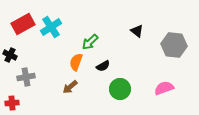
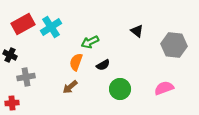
green arrow: rotated 18 degrees clockwise
black semicircle: moved 1 px up
